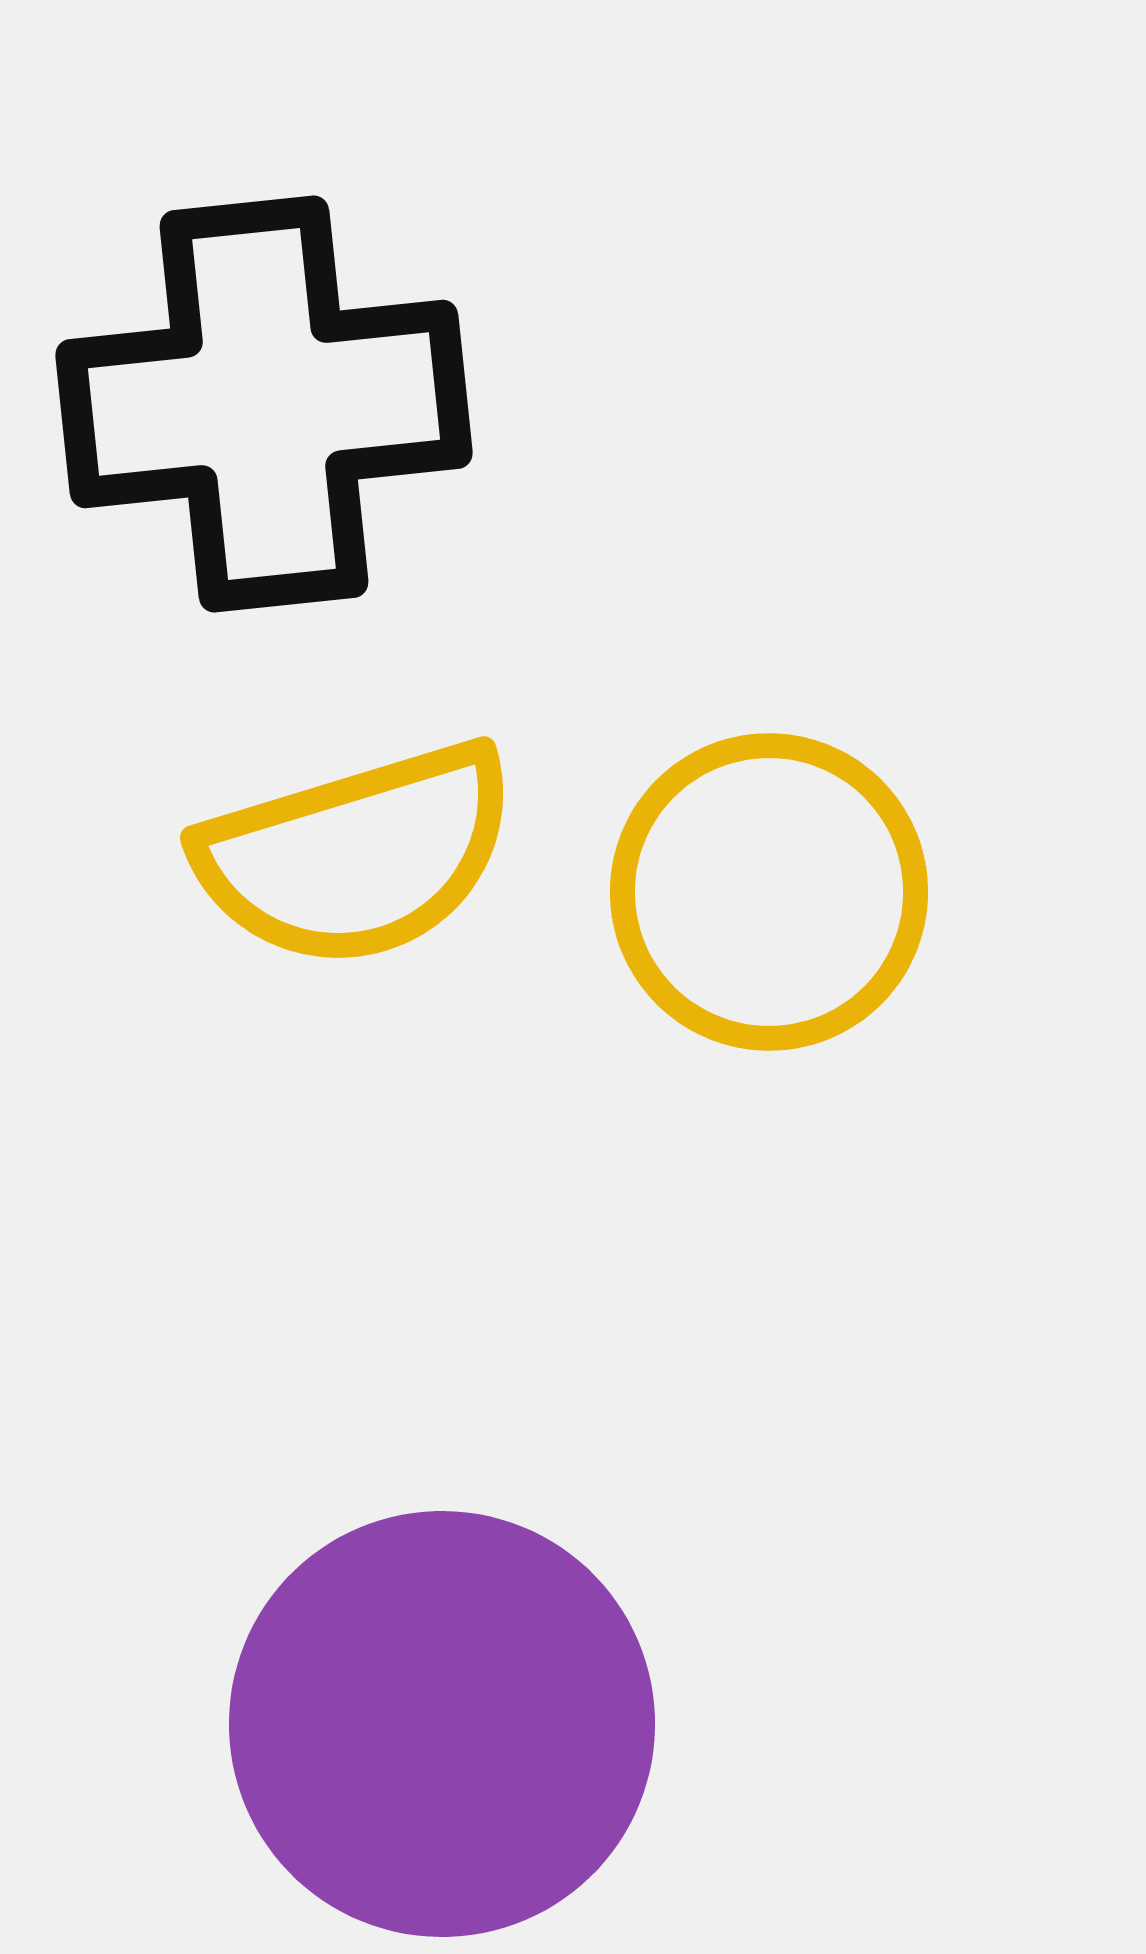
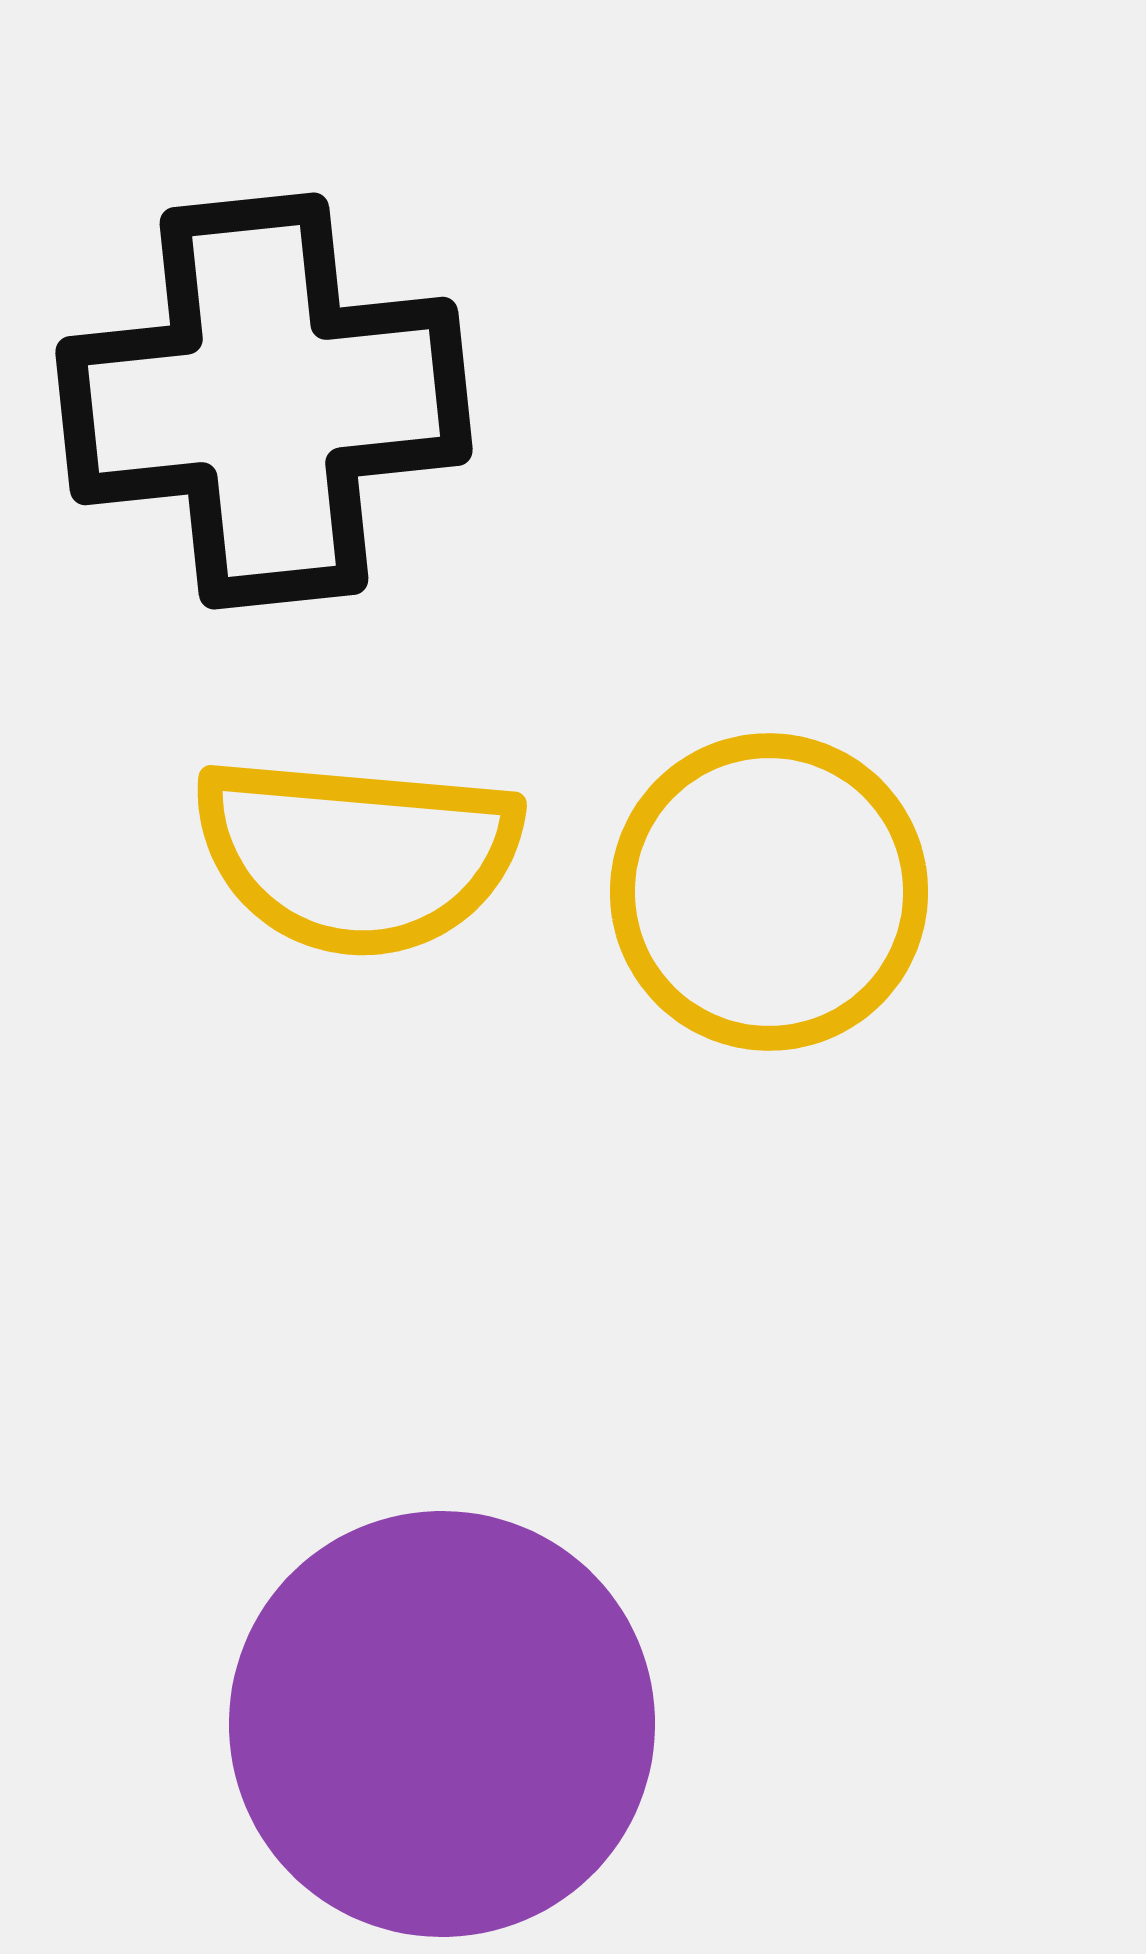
black cross: moved 3 px up
yellow semicircle: rotated 22 degrees clockwise
